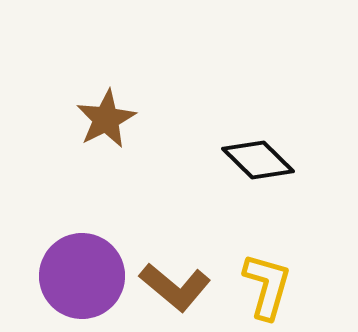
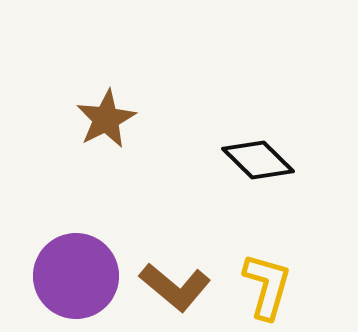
purple circle: moved 6 px left
